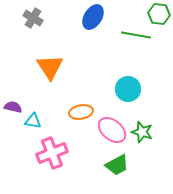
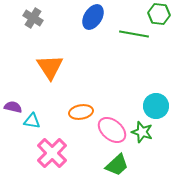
green line: moved 2 px left, 1 px up
cyan circle: moved 28 px right, 17 px down
cyan triangle: moved 1 px left
pink cross: rotated 24 degrees counterclockwise
green trapezoid: rotated 15 degrees counterclockwise
